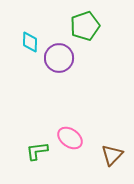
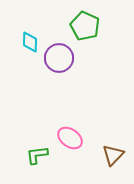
green pentagon: rotated 28 degrees counterclockwise
green L-shape: moved 4 px down
brown triangle: moved 1 px right
